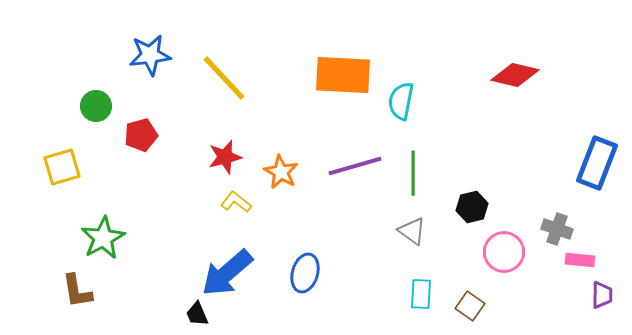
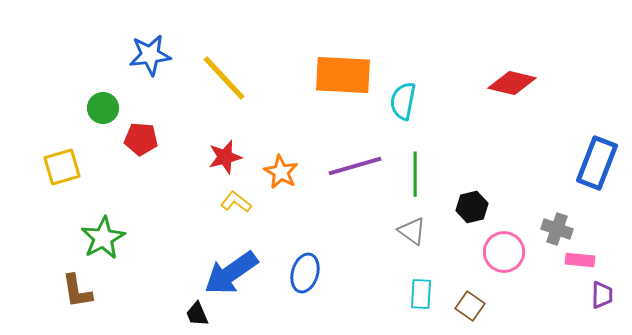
red diamond: moved 3 px left, 8 px down
cyan semicircle: moved 2 px right
green circle: moved 7 px right, 2 px down
red pentagon: moved 4 px down; rotated 20 degrees clockwise
green line: moved 2 px right, 1 px down
blue arrow: moved 4 px right; rotated 6 degrees clockwise
